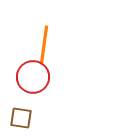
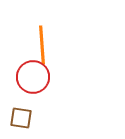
orange line: moved 2 px left; rotated 12 degrees counterclockwise
